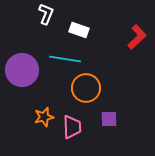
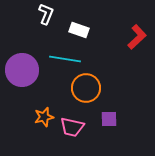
pink trapezoid: rotated 105 degrees clockwise
